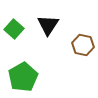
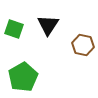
green square: rotated 24 degrees counterclockwise
